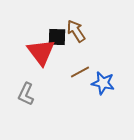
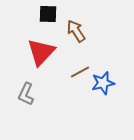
black square: moved 9 px left, 23 px up
red triangle: rotated 20 degrees clockwise
blue star: rotated 25 degrees counterclockwise
